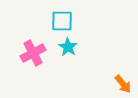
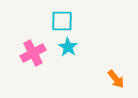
orange arrow: moved 7 px left, 5 px up
